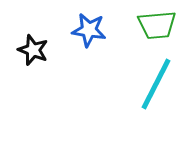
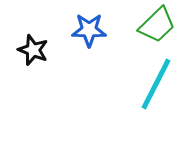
green trapezoid: rotated 39 degrees counterclockwise
blue star: rotated 8 degrees counterclockwise
